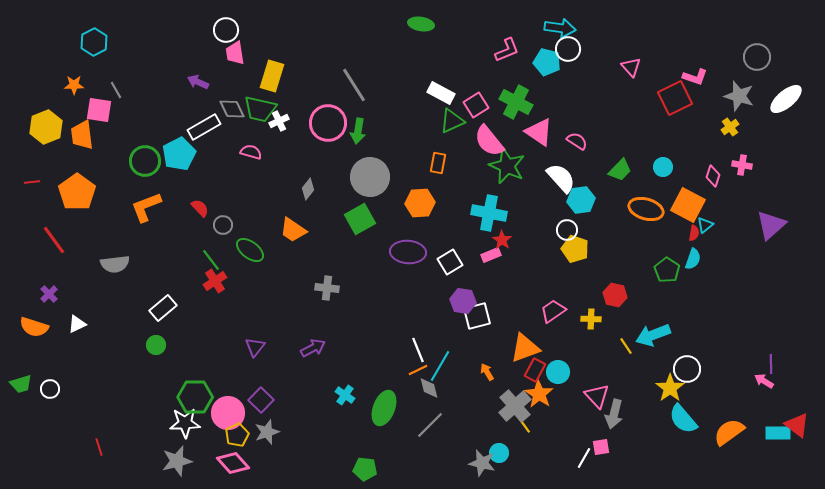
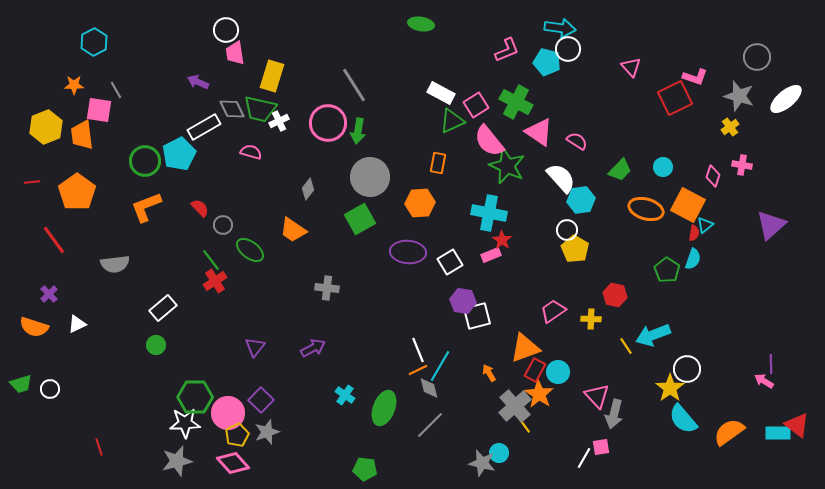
yellow pentagon at (575, 249): rotated 12 degrees clockwise
orange arrow at (487, 372): moved 2 px right, 1 px down
